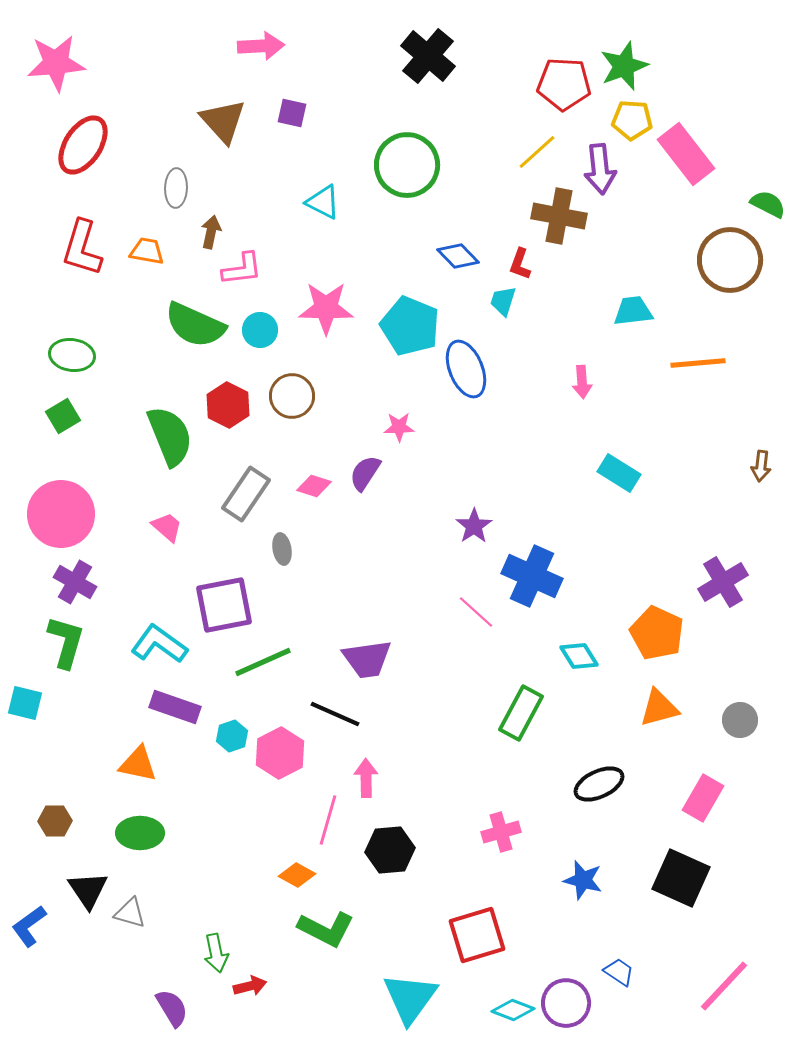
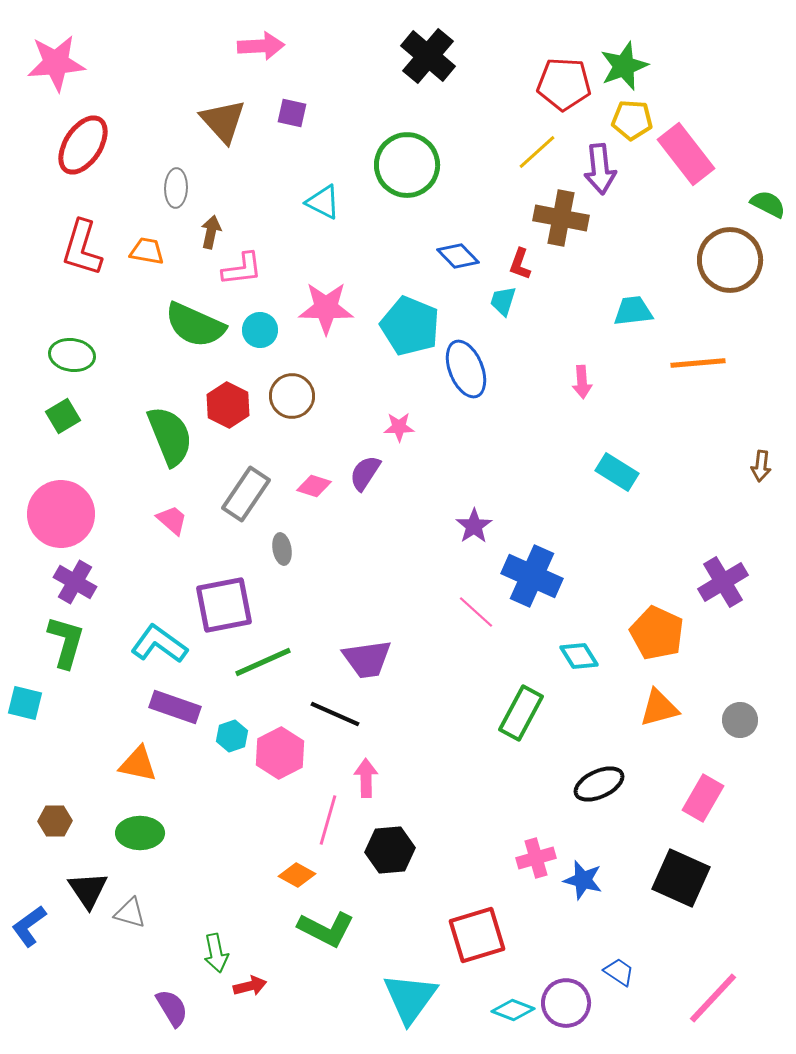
brown cross at (559, 216): moved 2 px right, 2 px down
cyan rectangle at (619, 473): moved 2 px left, 1 px up
pink trapezoid at (167, 527): moved 5 px right, 7 px up
pink cross at (501, 832): moved 35 px right, 26 px down
pink line at (724, 986): moved 11 px left, 12 px down
